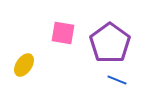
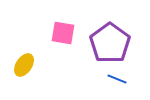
blue line: moved 1 px up
